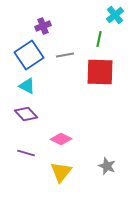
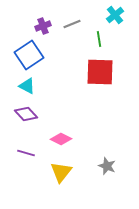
green line: rotated 21 degrees counterclockwise
gray line: moved 7 px right, 31 px up; rotated 12 degrees counterclockwise
